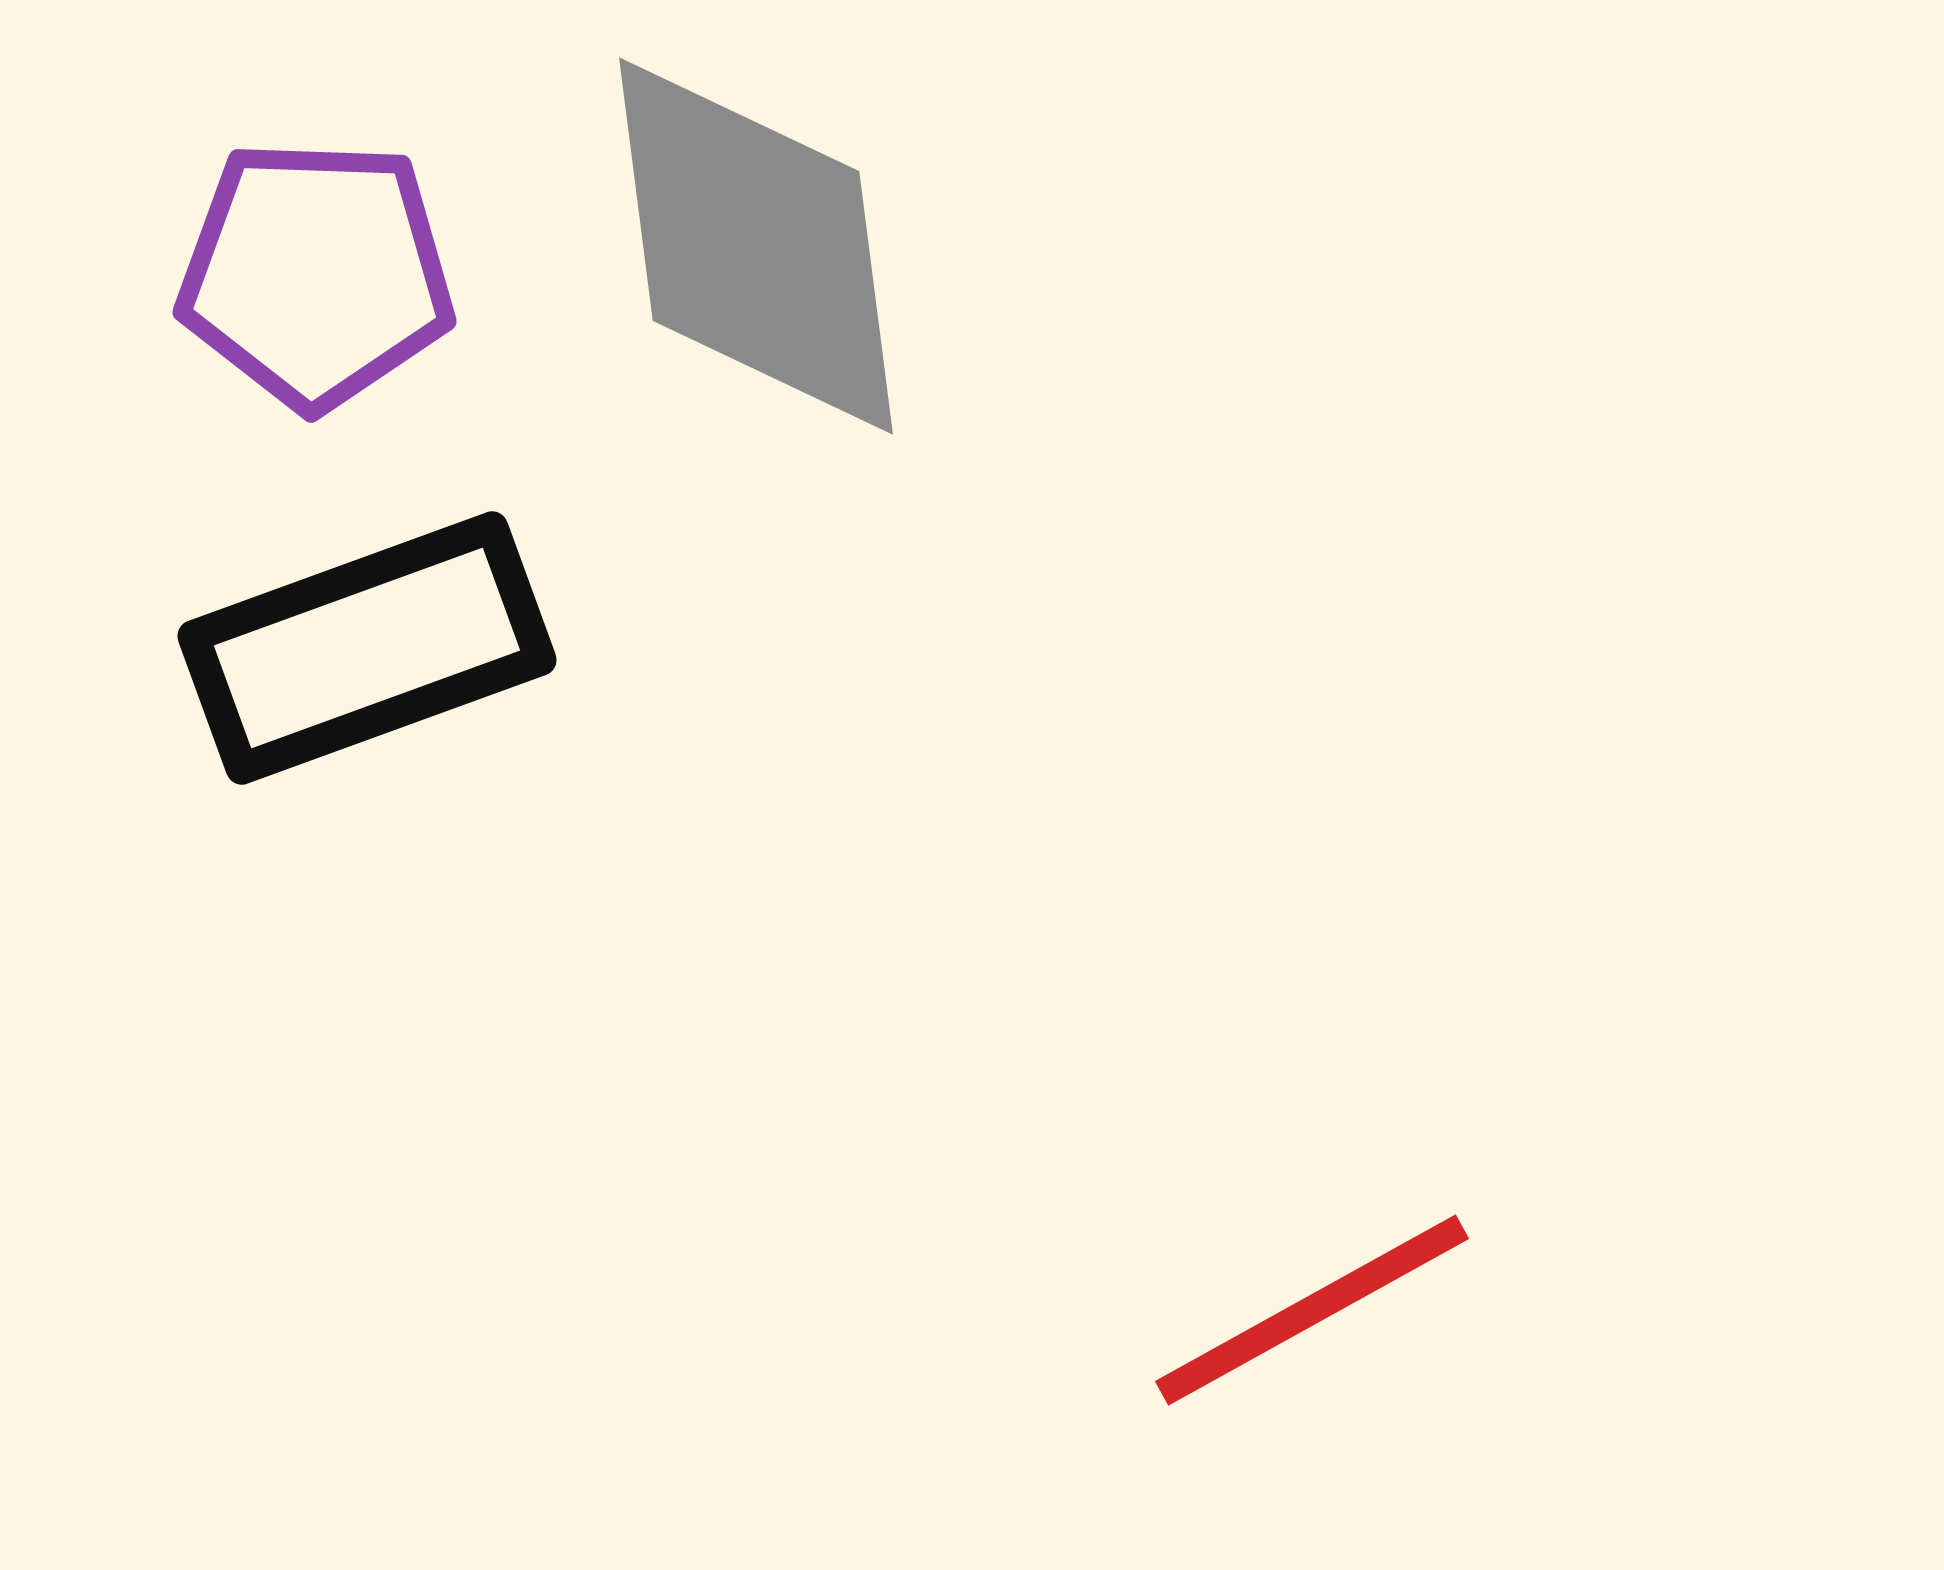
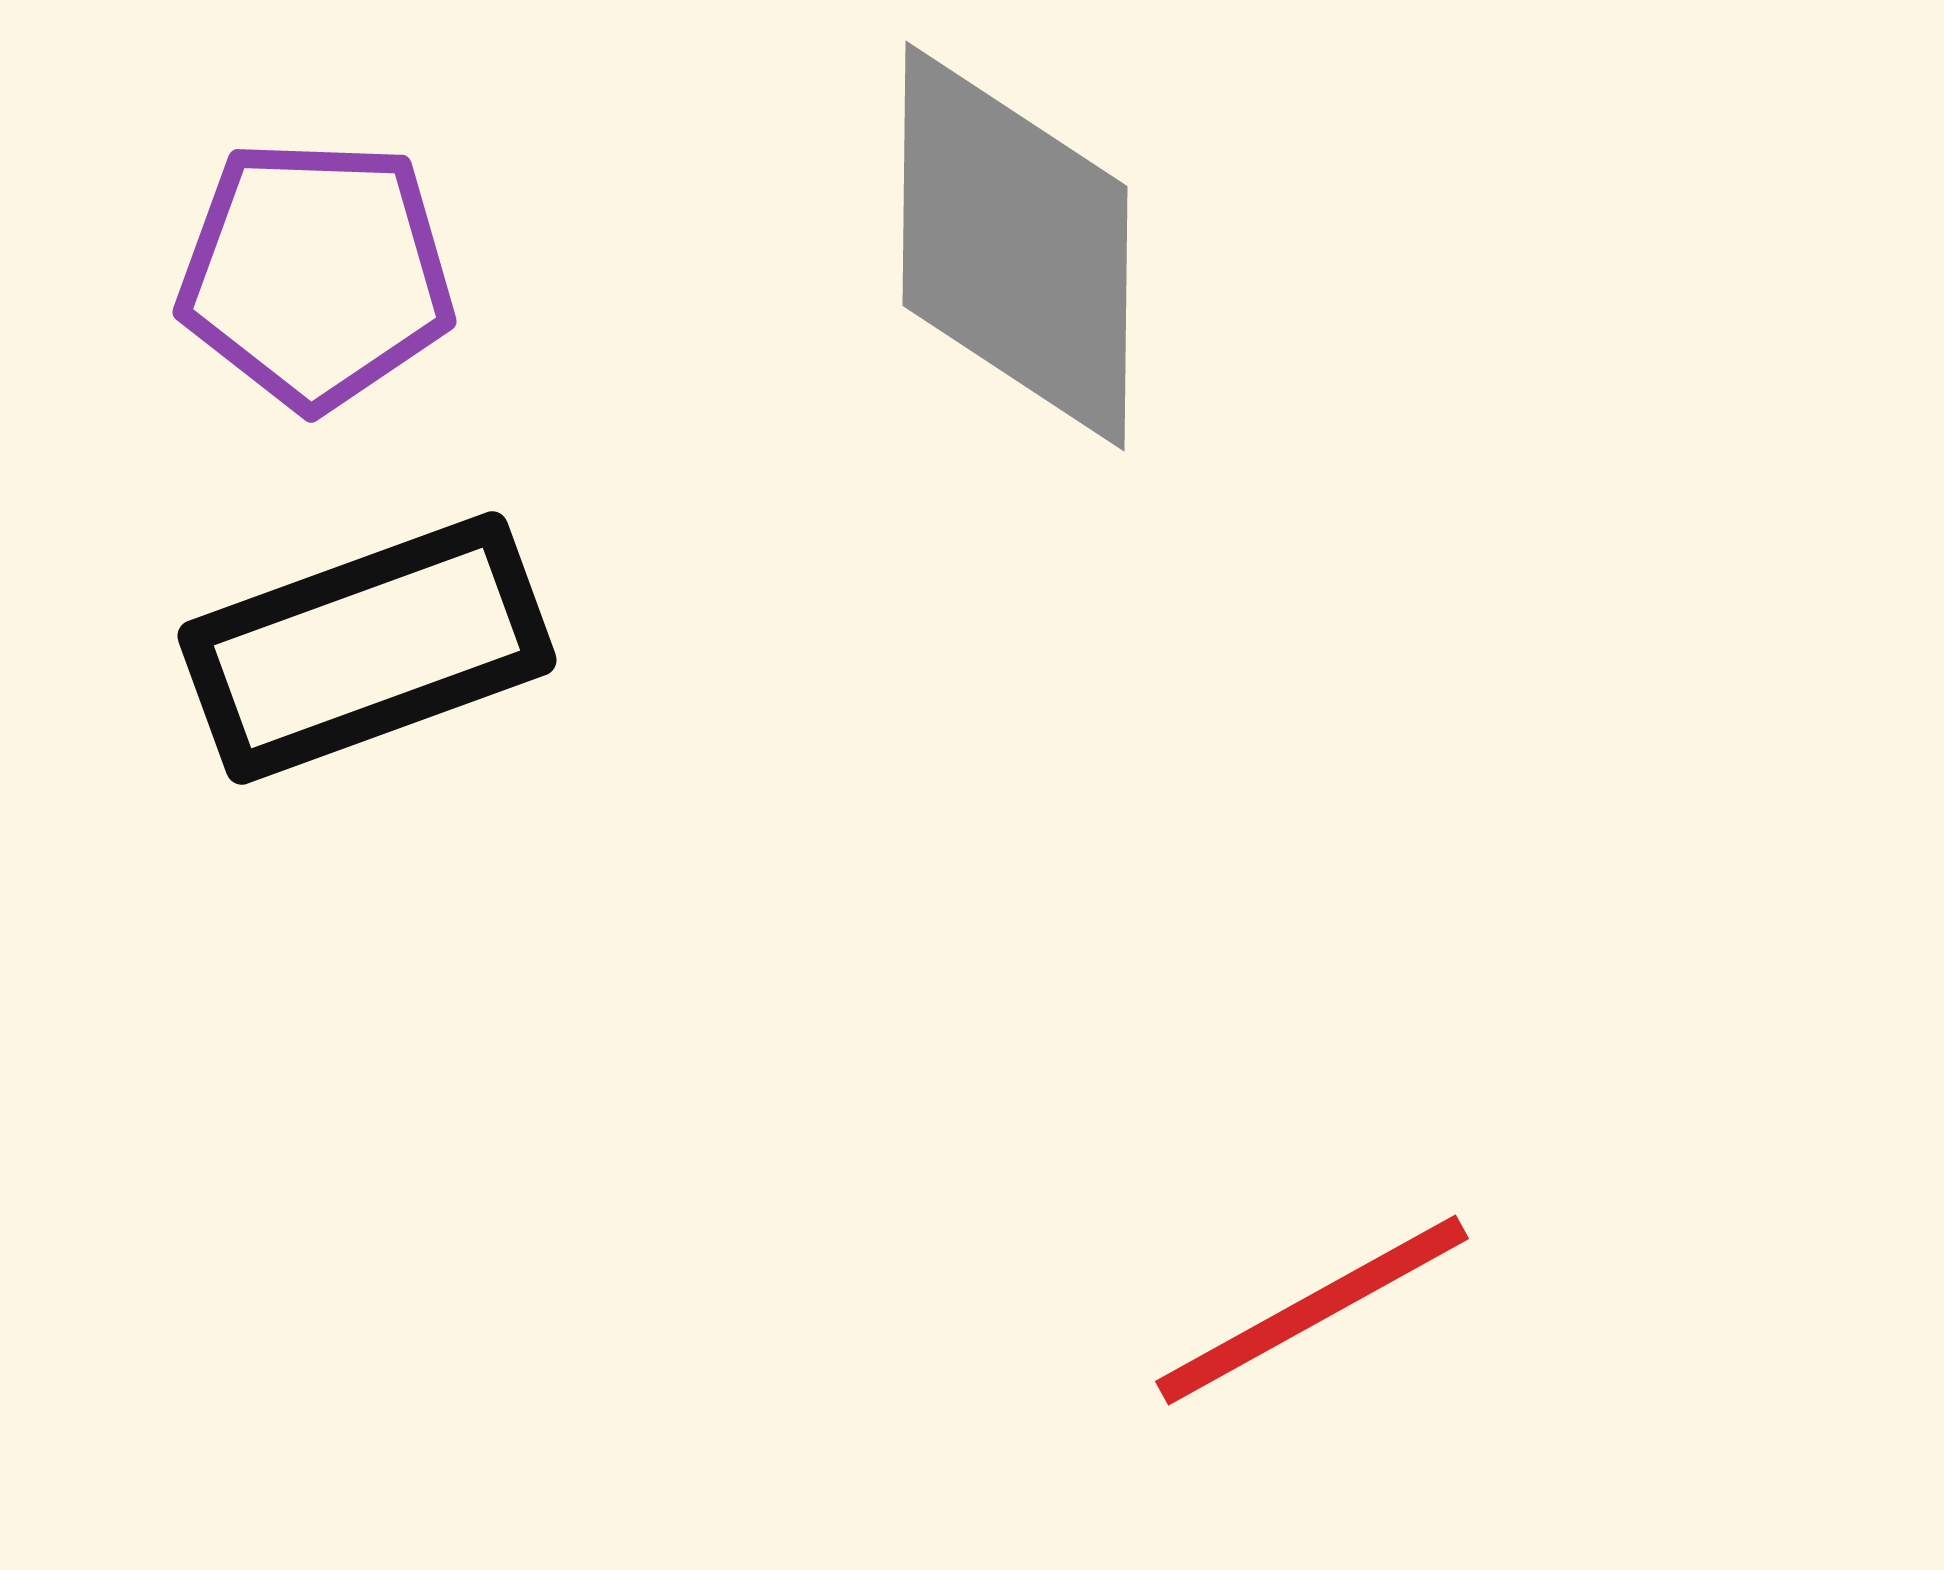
gray diamond: moved 259 px right; rotated 8 degrees clockwise
